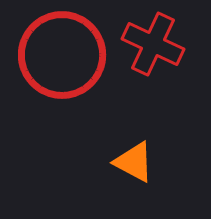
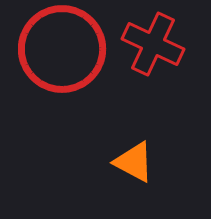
red circle: moved 6 px up
